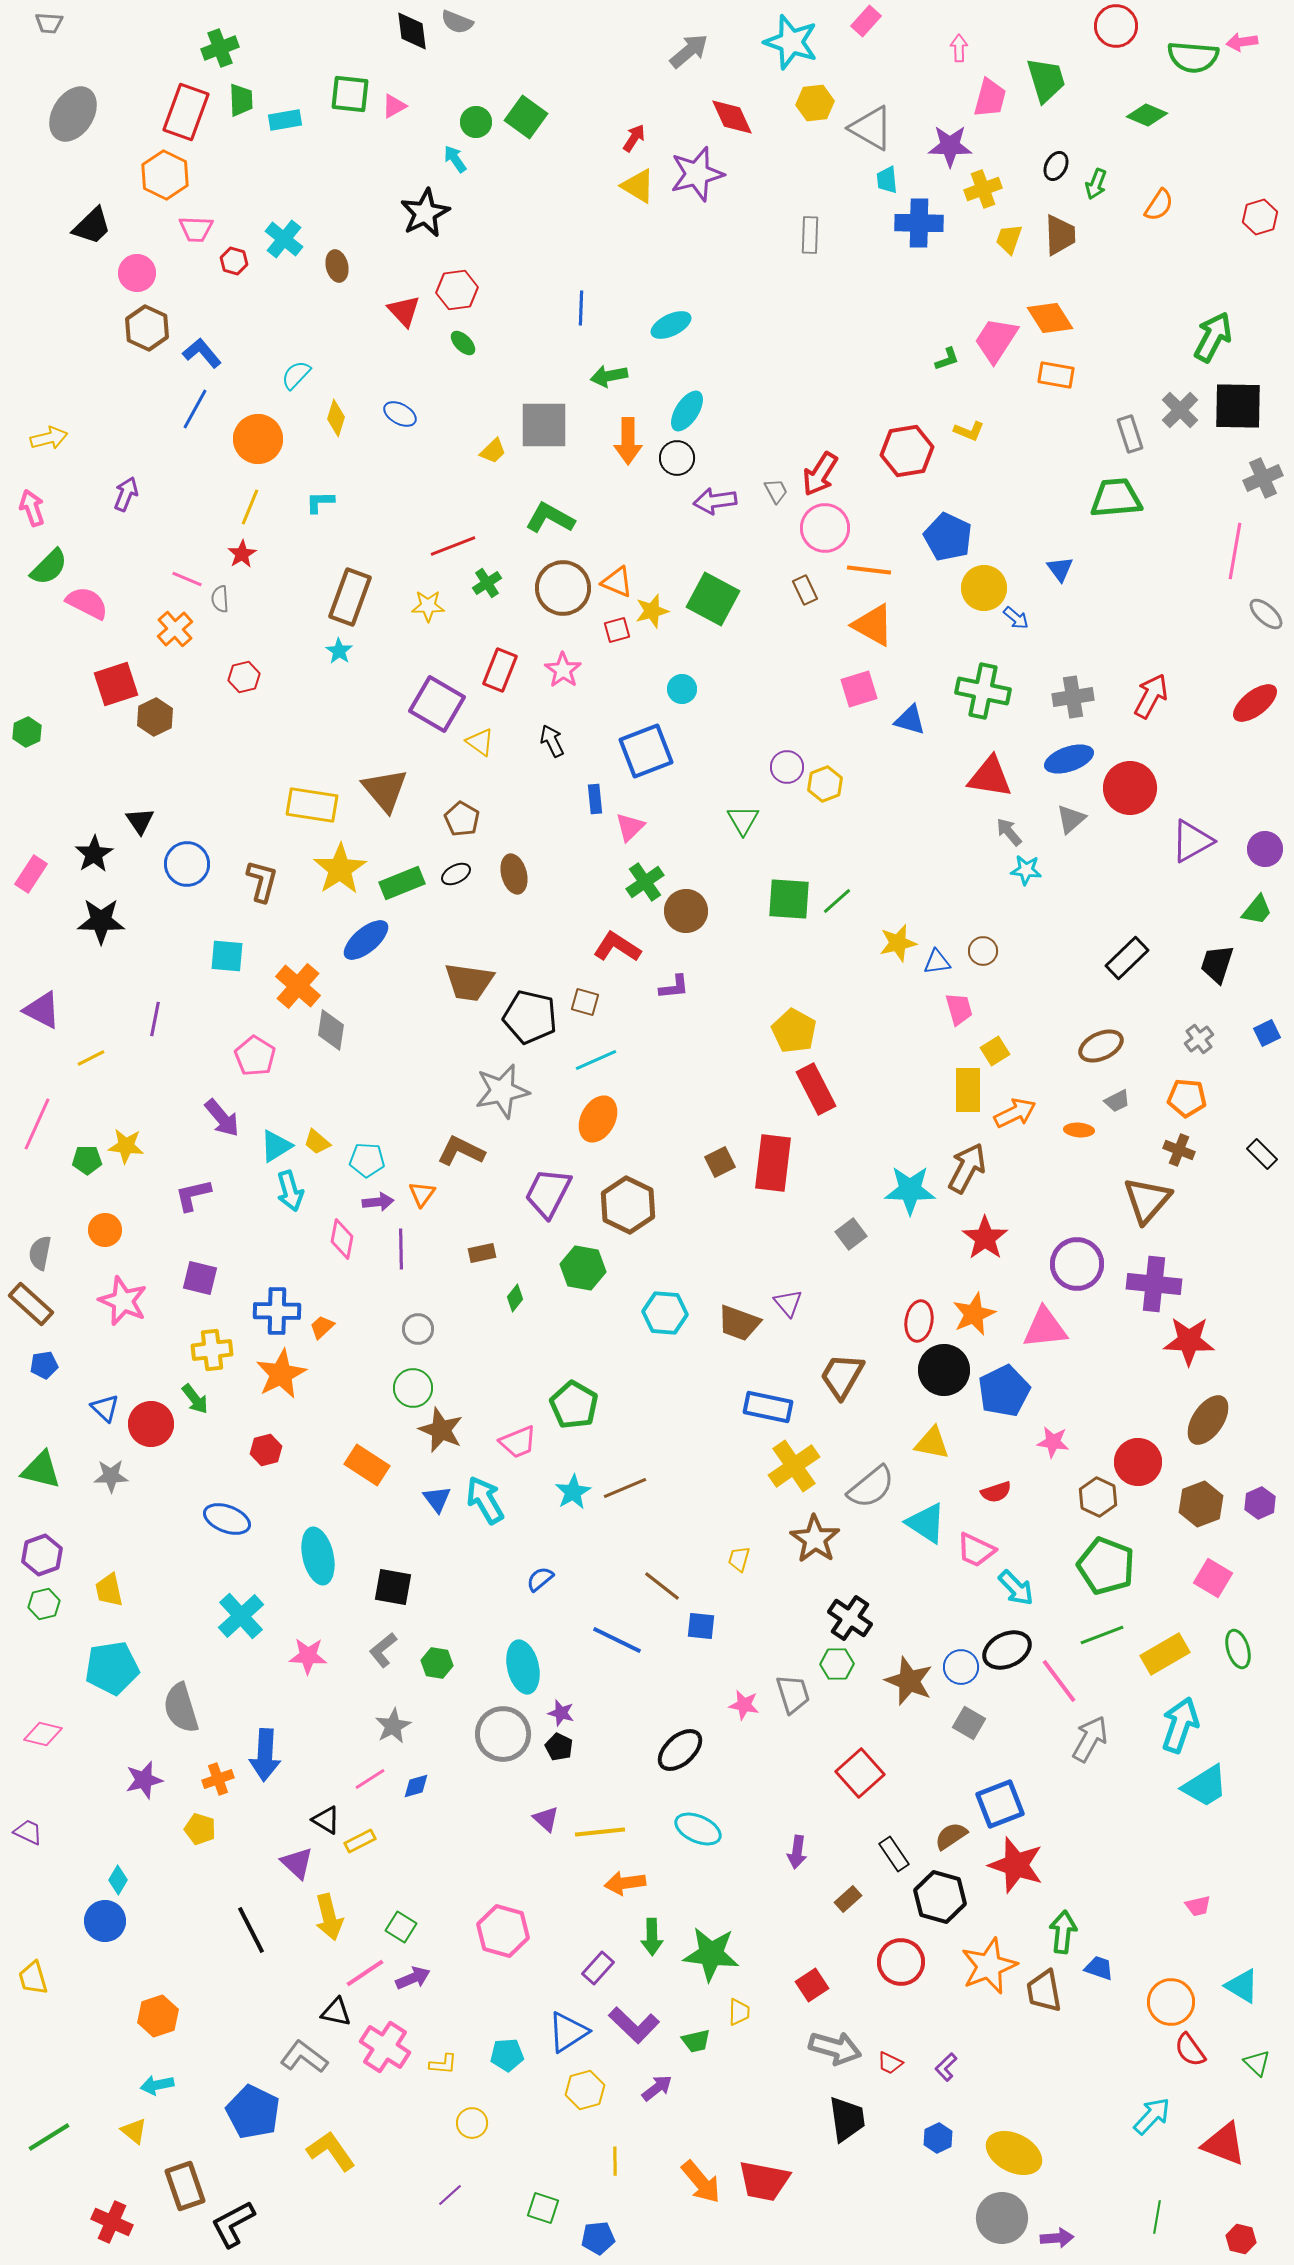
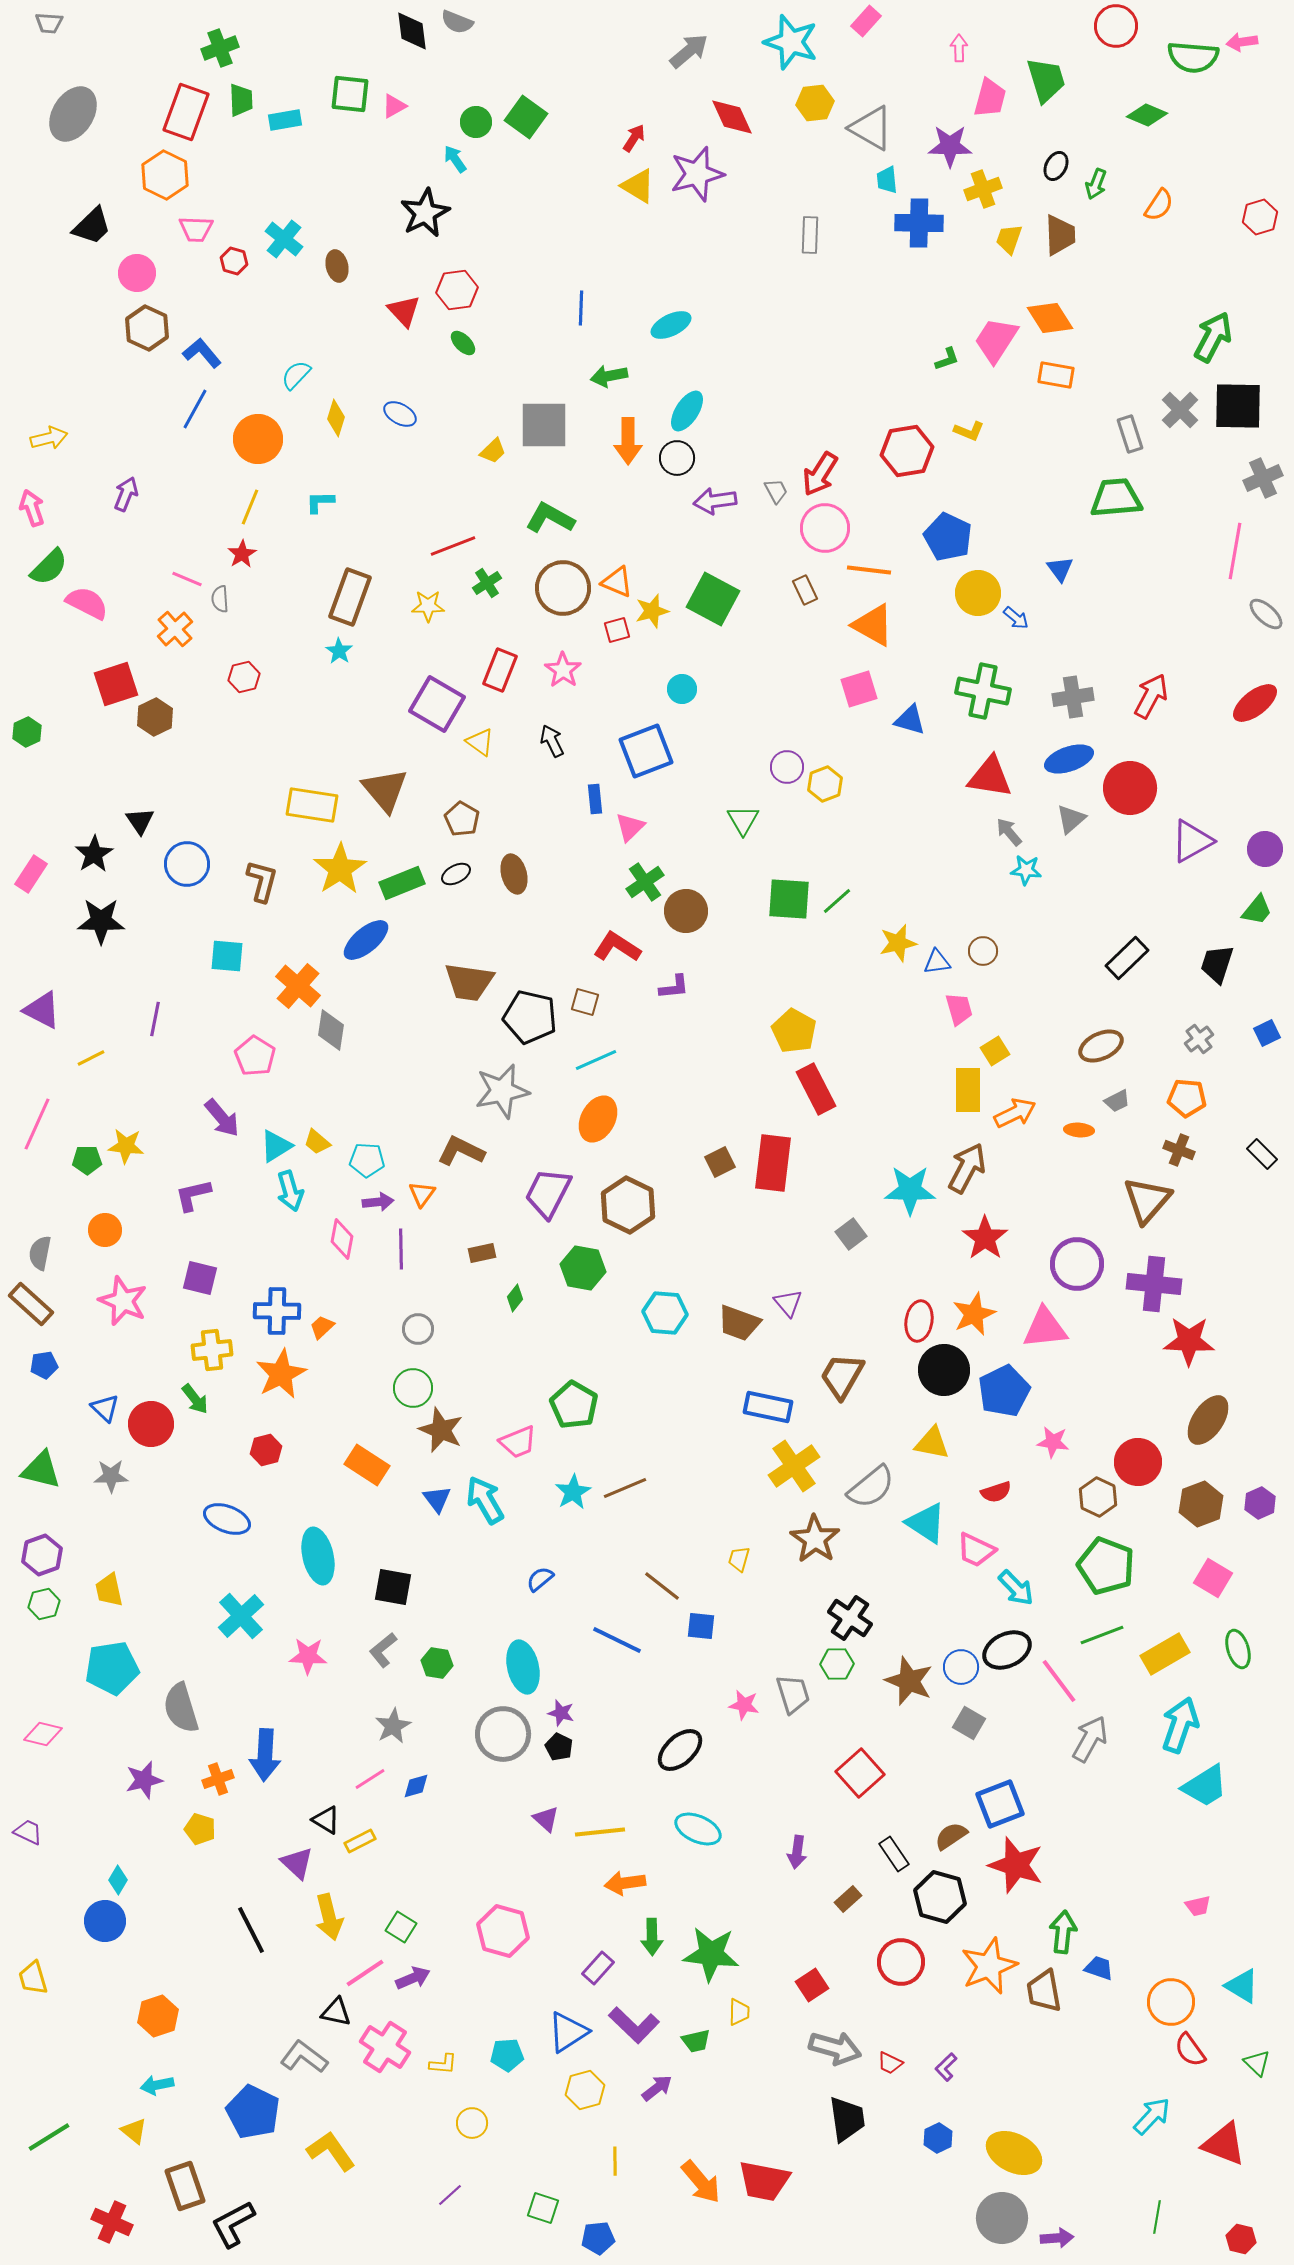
yellow circle at (984, 588): moved 6 px left, 5 px down
